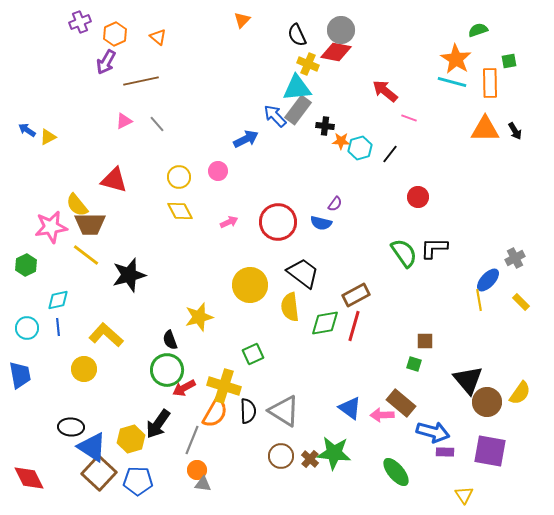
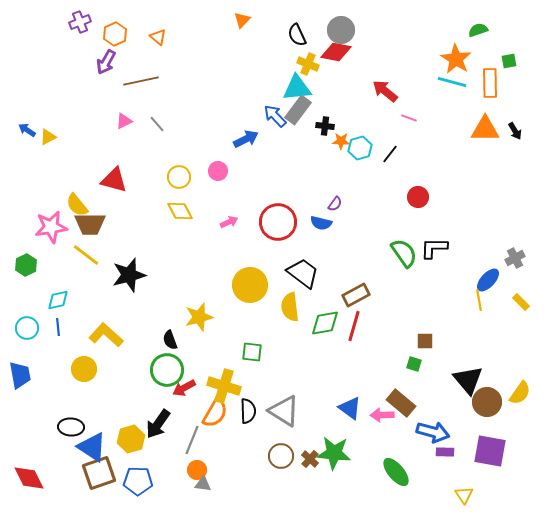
green square at (253, 354): moved 1 px left, 2 px up; rotated 30 degrees clockwise
brown square at (99, 473): rotated 28 degrees clockwise
